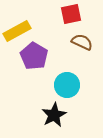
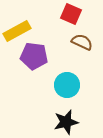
red square: rotated 35 degrees clockwise
purple pentagon: rotated 24 degrees counterclockwise
black star: moved 12 px right, 7 px down; rotated 15 degrees clockwise
